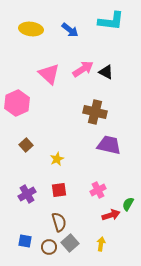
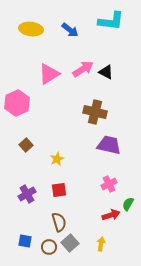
pink triangle: rotated 45 degrees clockwise
pink cross: moved 11 px right, 6 px up
